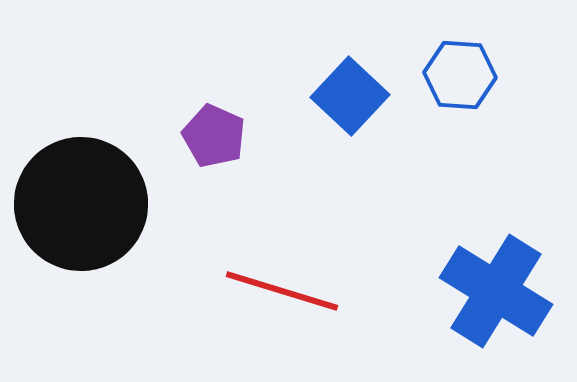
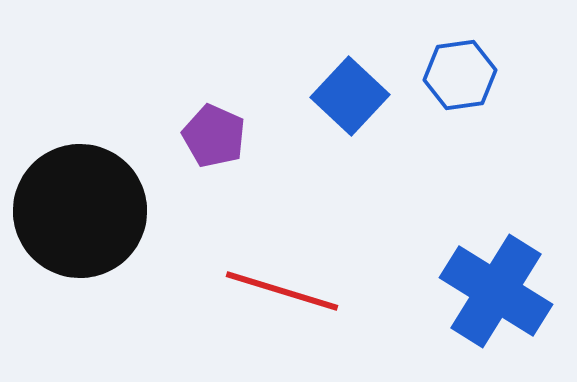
blue hexagon: rotated 12 degrees counterclockwise
black circle: moved 1 px left, 7 px down
